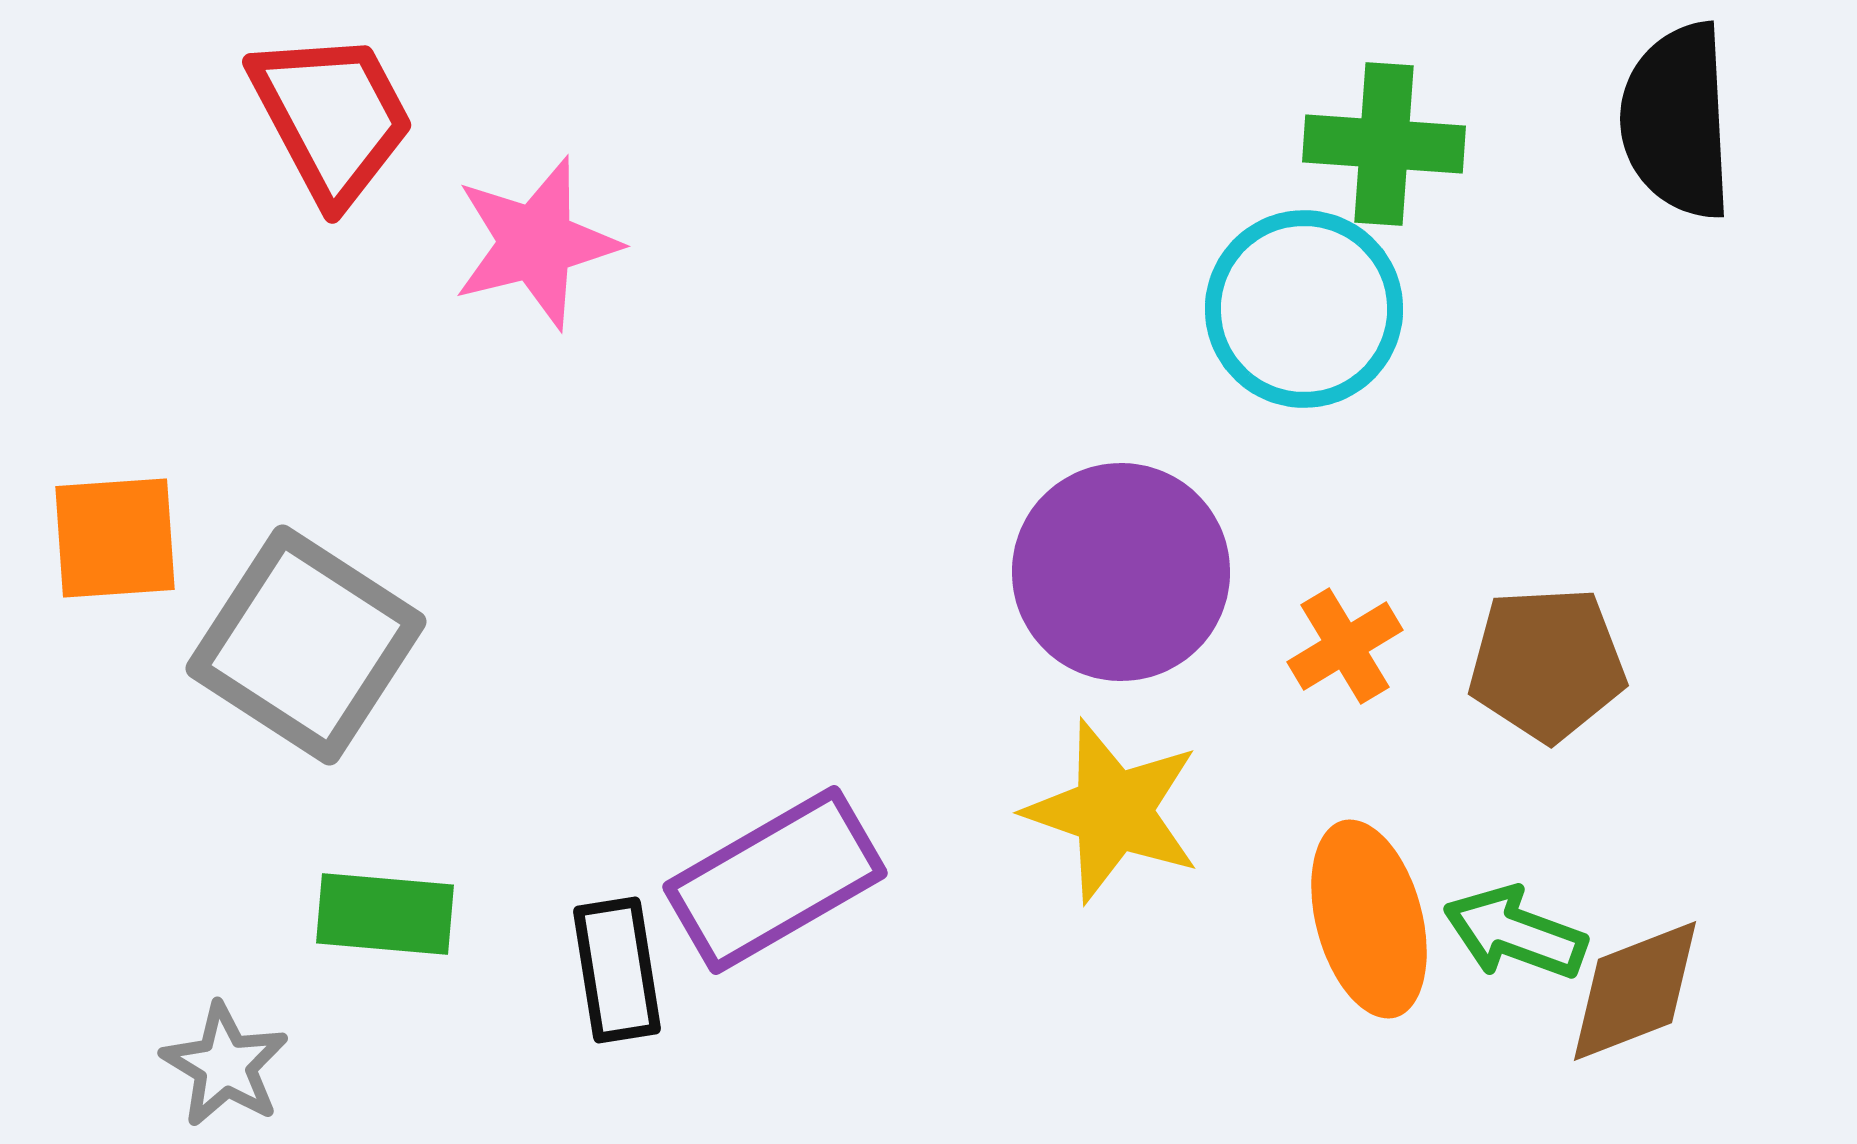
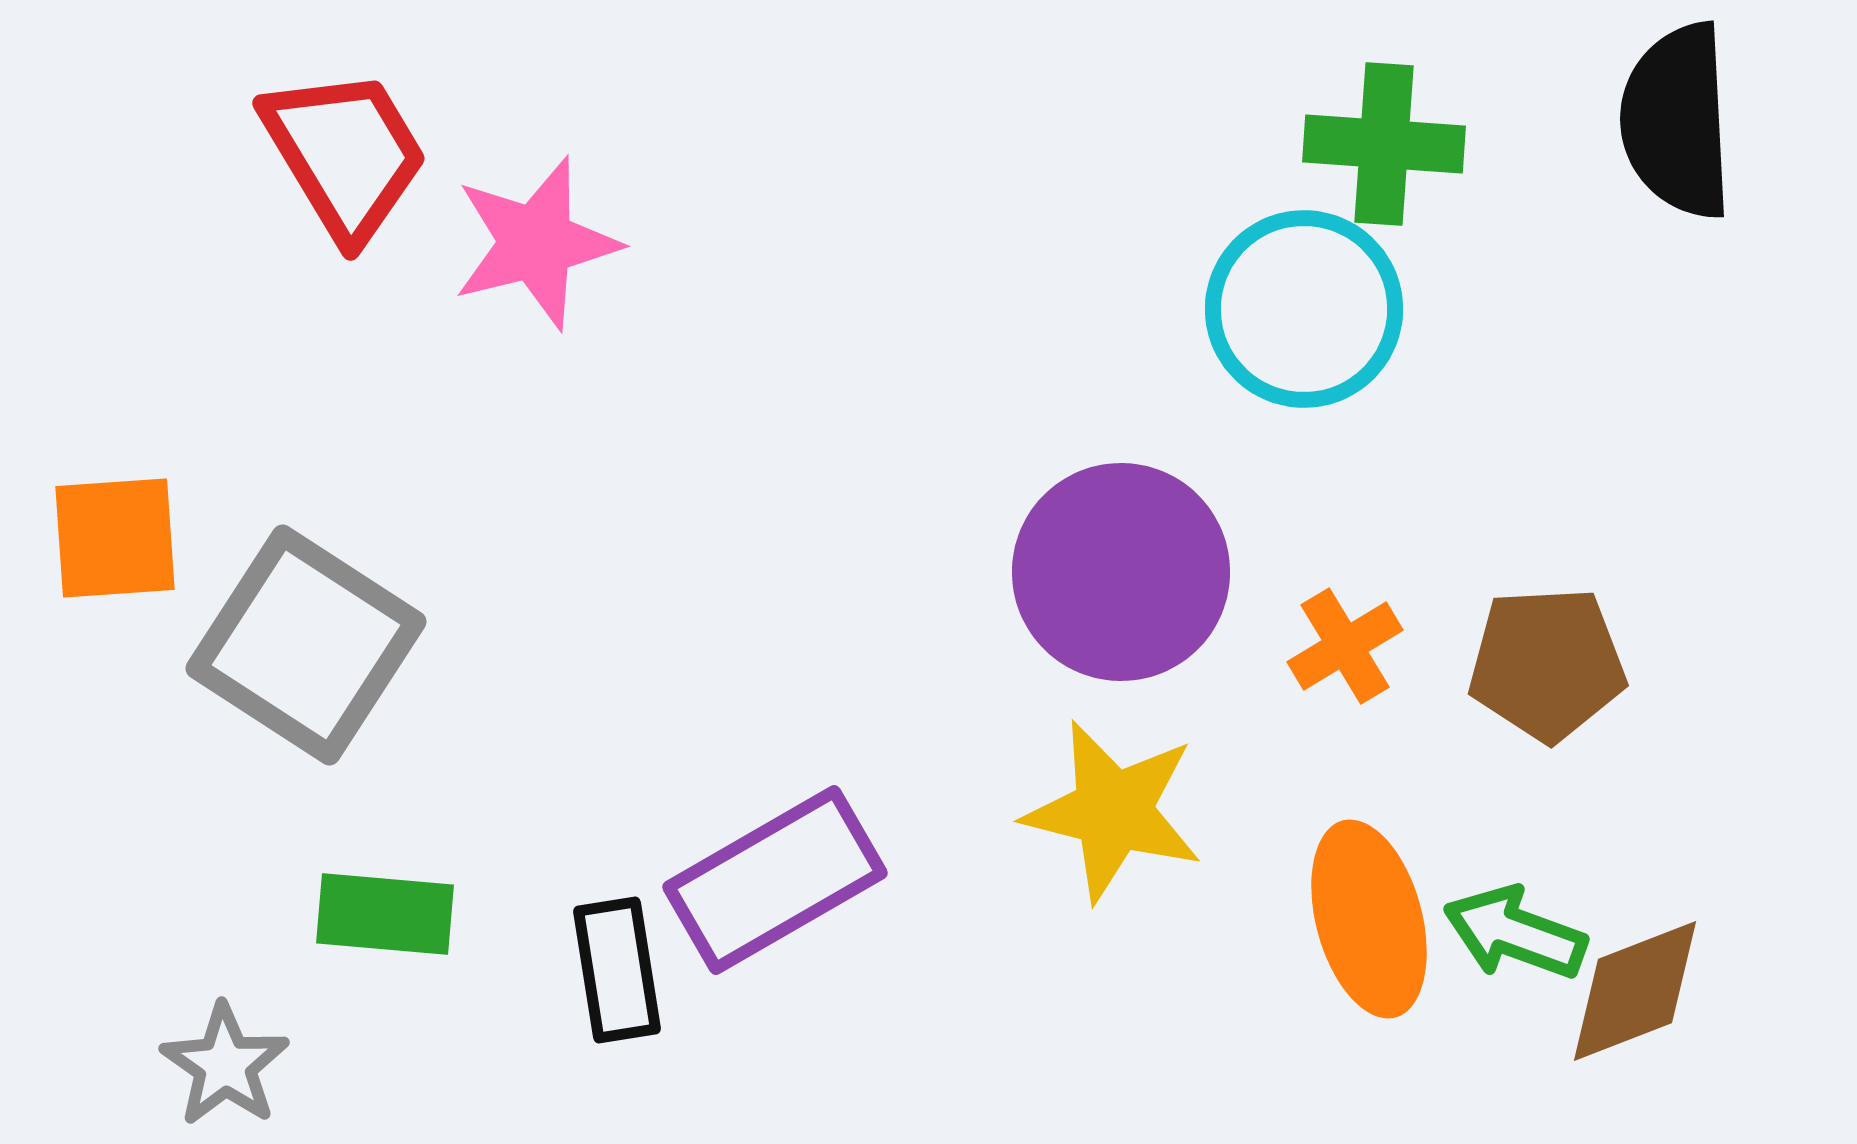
red trapezoid: moved 13 px right, 37 px down; rotated 3 degrees counterclockwise
yellow star: rotated 5 degrees counterclockwise
gray star: rotated 4 degrees clockwise
